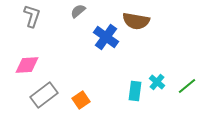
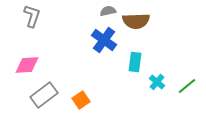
gray semicircle: moved 30 px right; rotated 28 degrees clockwise
brown semicircle: rotated 12 degrees counterclockwise
blue cross: moved 2 px left, 3 px down
cyan rectangle: moved 29 px up
